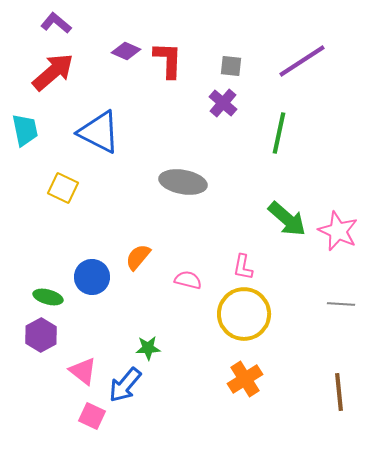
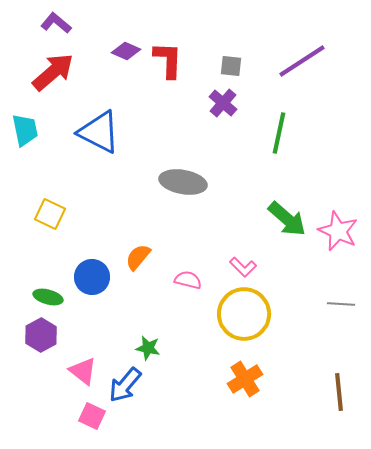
yellow square: moved 13 px left, 26 px down
pink L-shape: rotated 56 degrees counterclockwise
green star: rotated 15 degrees clockwise
